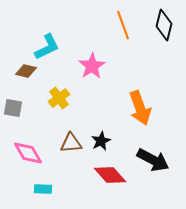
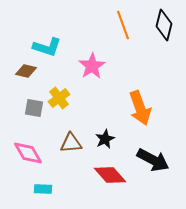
cyan L-shape: rotated 44 degrees clockwise
gray square: moved 21 px right
black star: moved 4 px right, 2 px up
